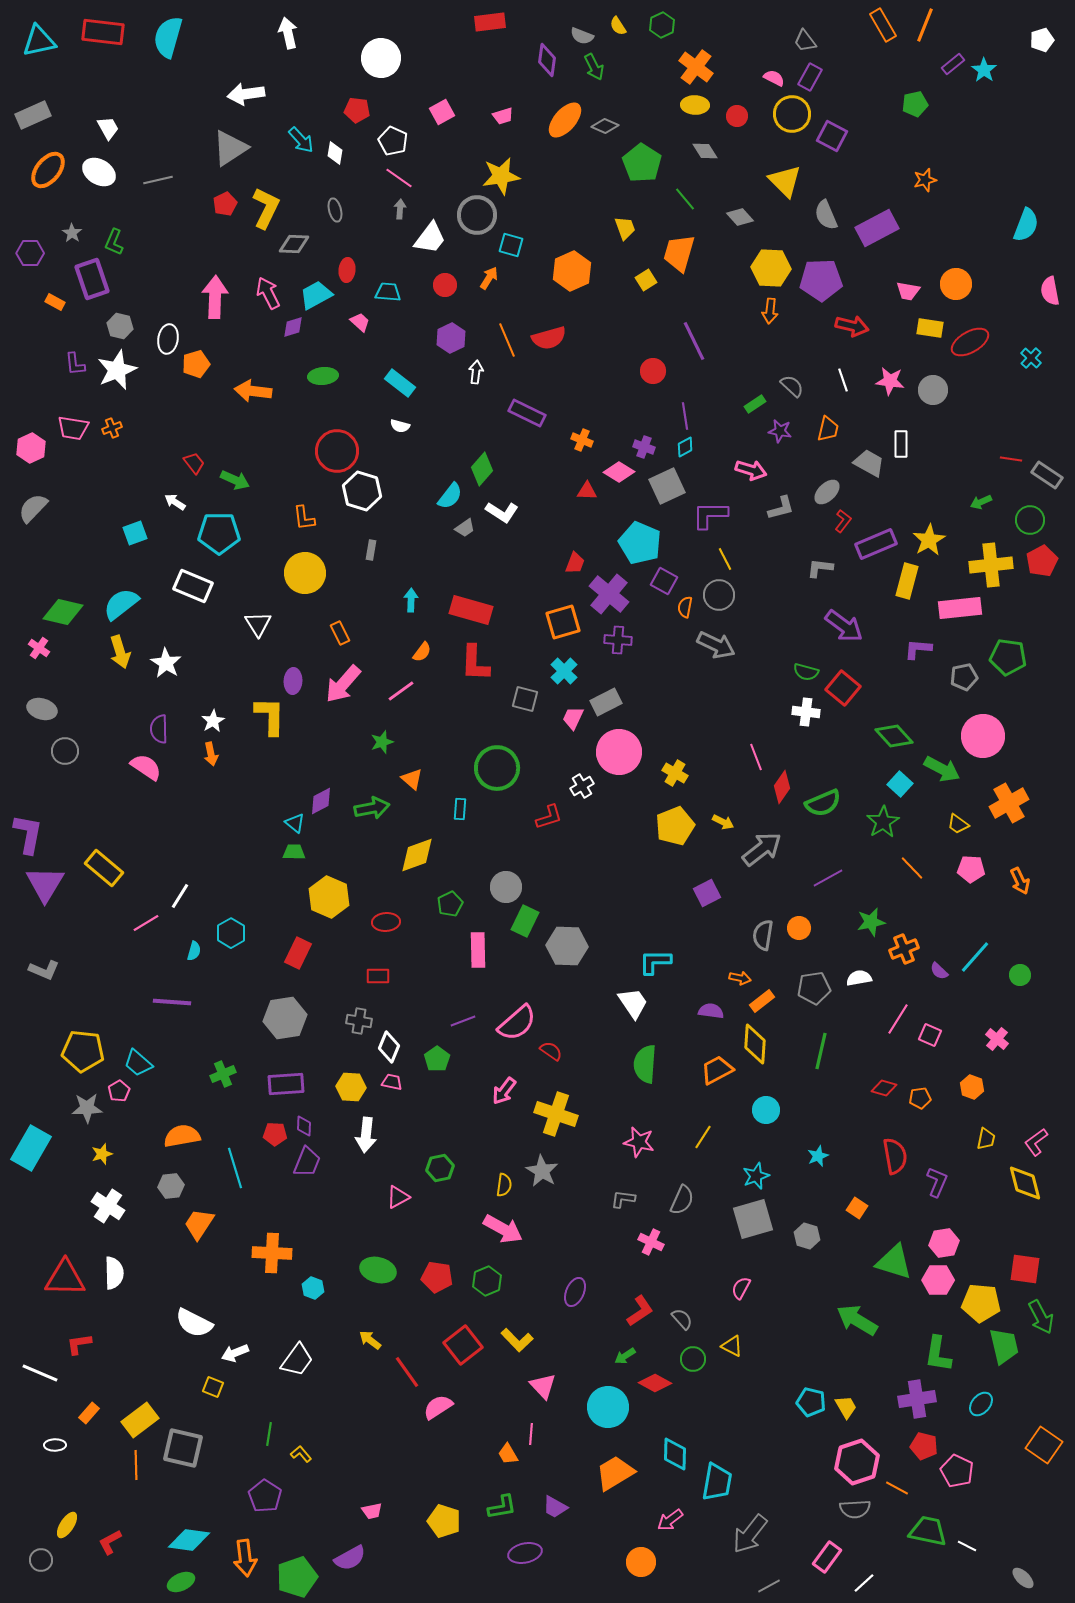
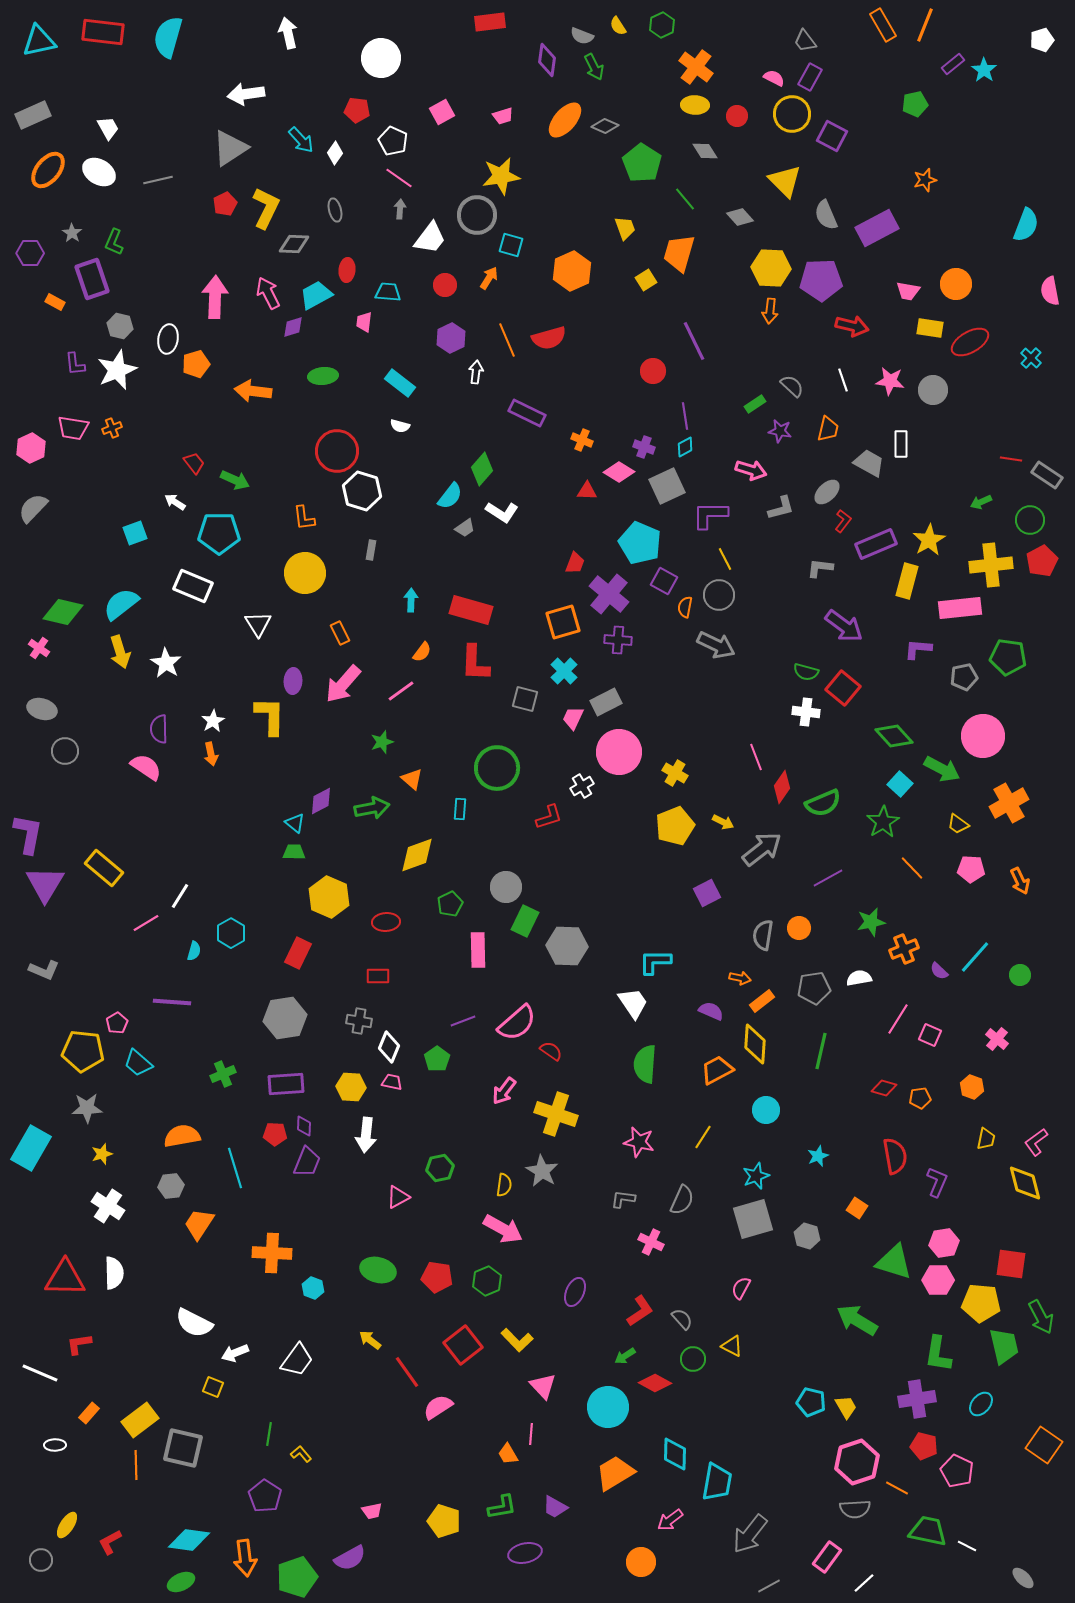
white diamond at (335, 153): rotated 25 degrees clockwise
pink trapezoid at (360, 322): moved 4 px right; rotated 125 degrees counterclockwise
purple semicircle at (711, 1011): rotated 15 degrees clockwise
pink pentagon at (119, 1091): moved 2 px left, 68 px up
red square at (1025, 1269): moved 14 px left, 5 px up
